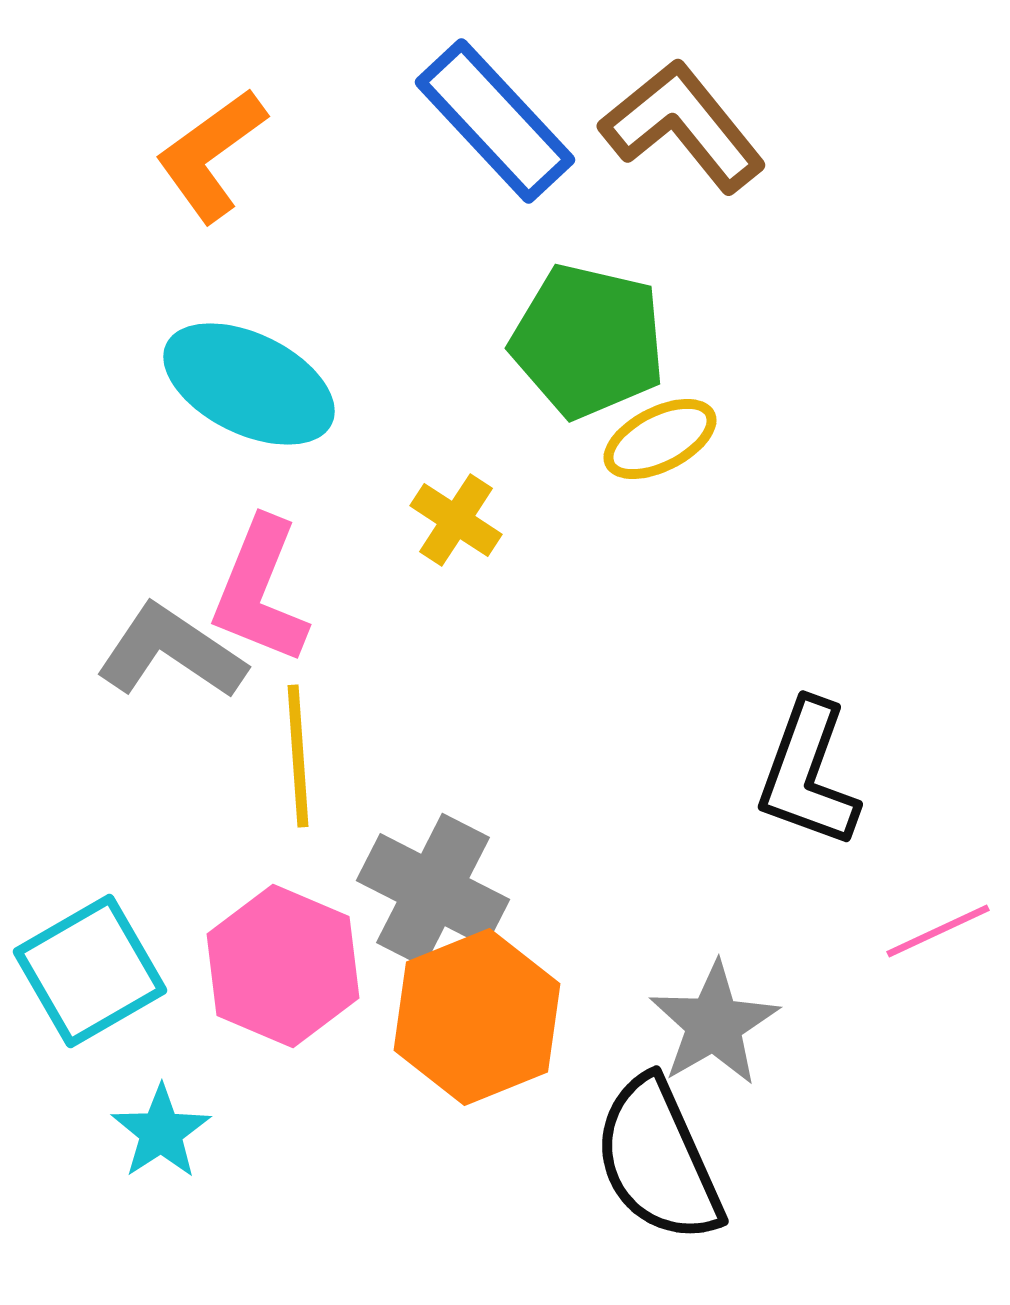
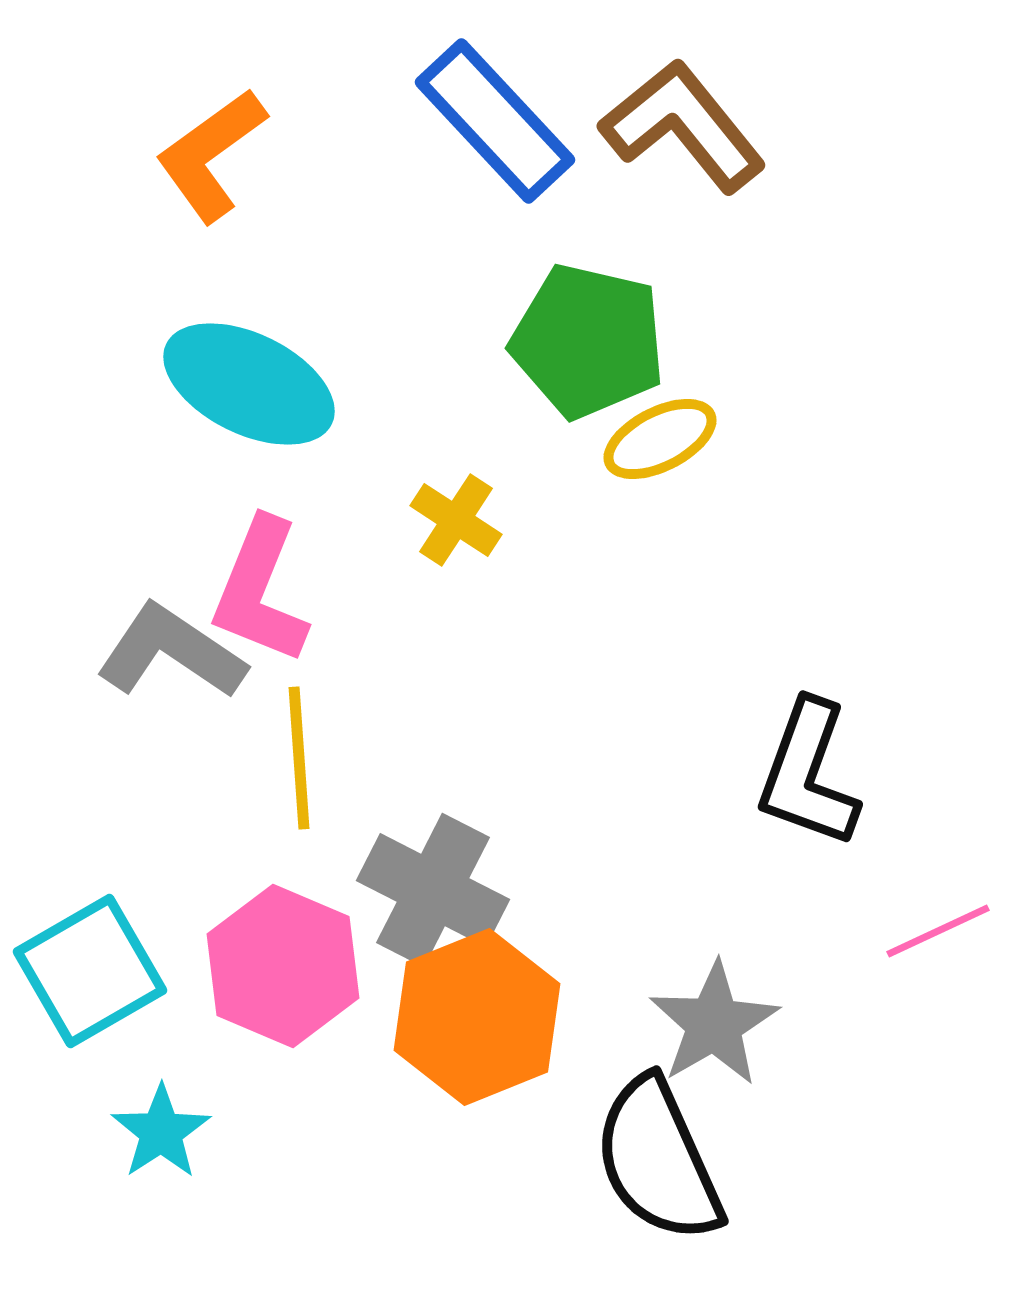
yellow line: moved 1 px right, 2 px down
